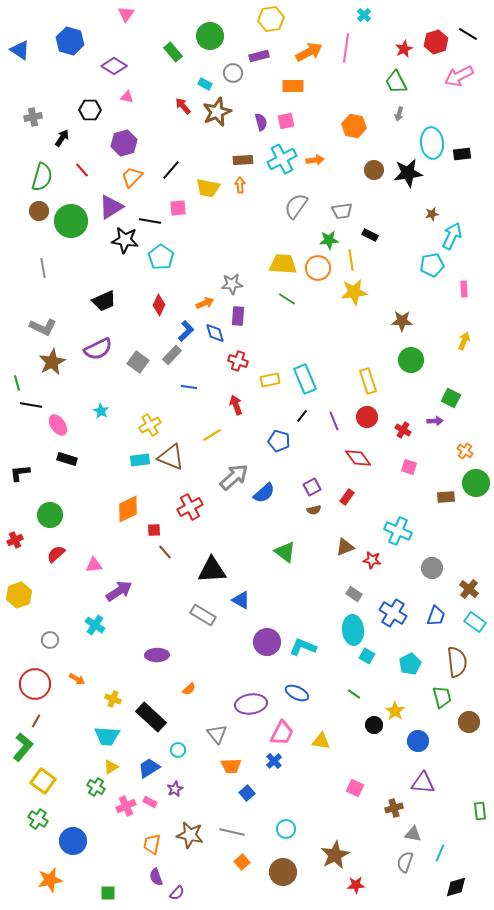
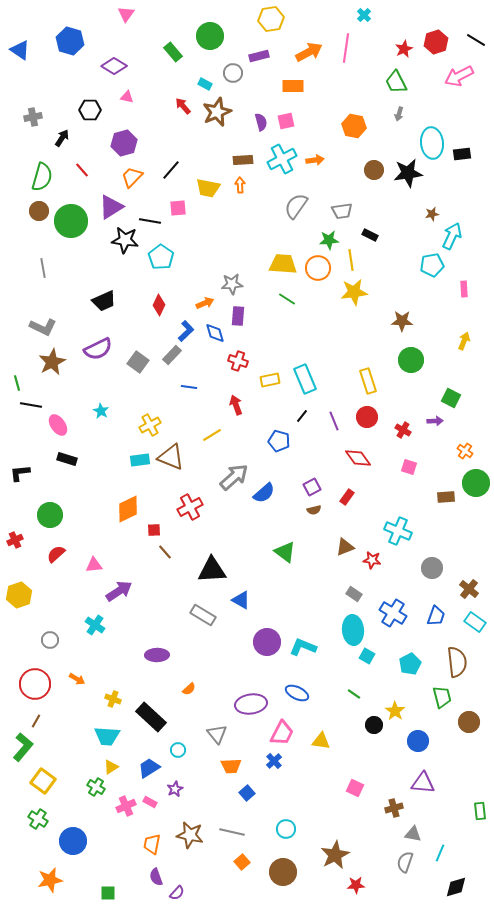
black line at (468, 34): moved 8 px right, 6 px down
